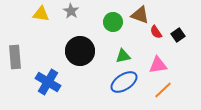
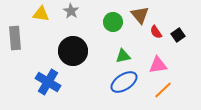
brown triangle: rotated 30 degrees clockwise
black circle: moved 7 px left
gray rectangle: moved 19 px up
